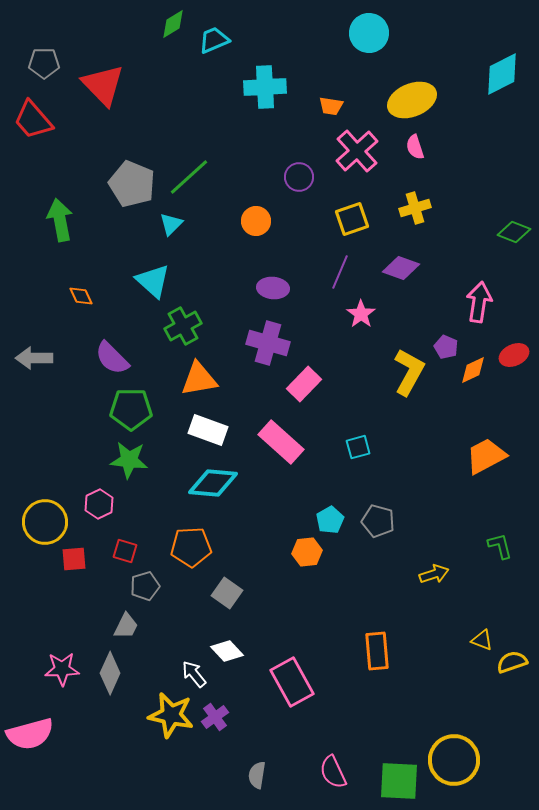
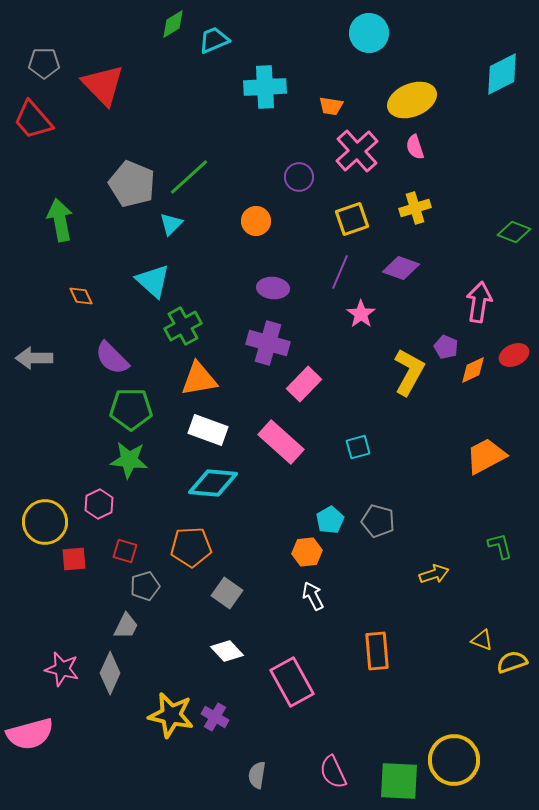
pink star at (62, 669): rotated 16 degrees clockwise
white arrow at (194, 674): moved 119 px right, 78 px up; rotated 12 degrees clockwise
purple cross at (215, 717): rotated 24 degrees counterclockwise
